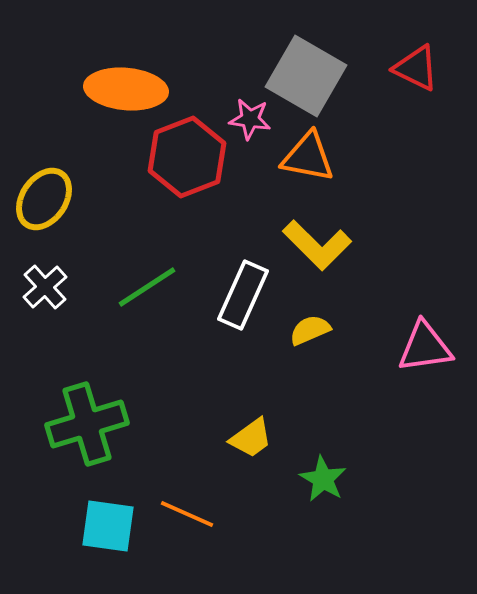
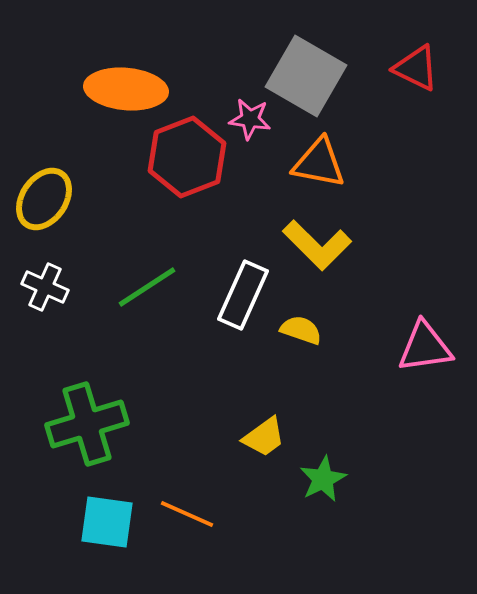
orange triangle: moved 11 px right, 6 px down
white cross: rotated 24 degrees counterclockwise
yellow semicircle: moved 9 px left; rotated 42 degrees clockwise
yellow trapezoid: moved 13 px right, 1 px up
green star: rotated 15 degrees clockwise
cyan square: moved 1 px left, 4 px up
